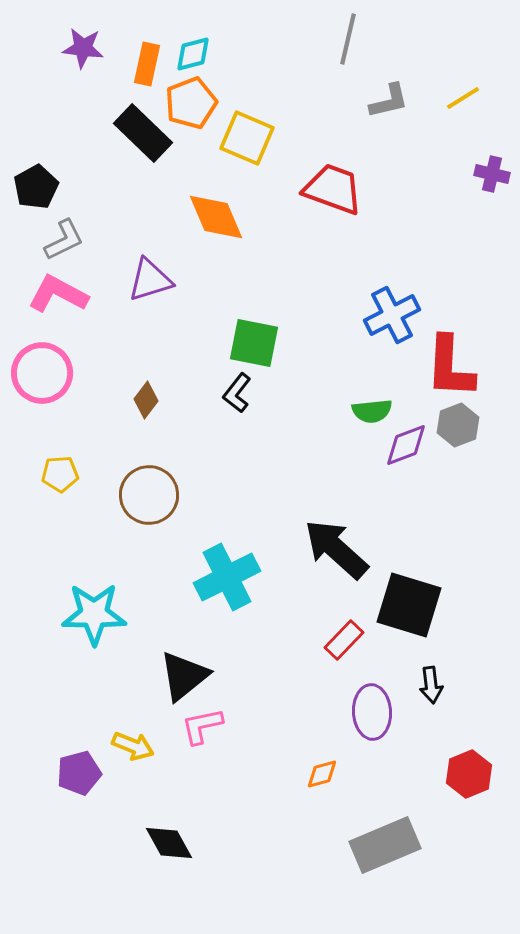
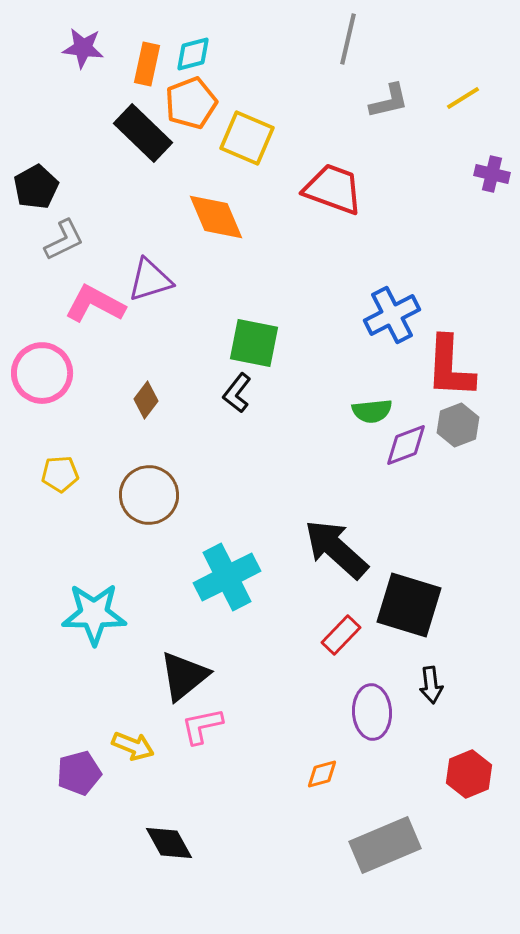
pink L-shape at (58, 294): moved 37 px right, 10 px down
red rectangle at (344, 640): moved 3 px left, 5 px up
